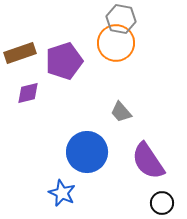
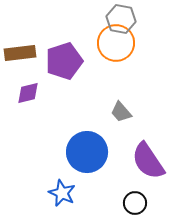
brown rectangle: rotated 12 degrees clockwise
black circle: moved 27 px left
